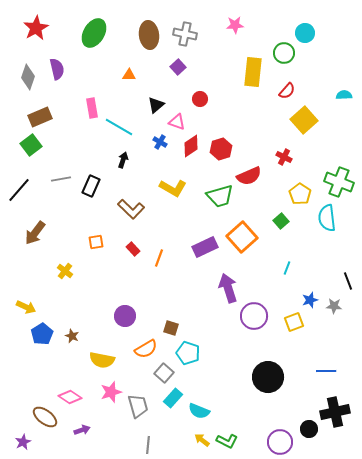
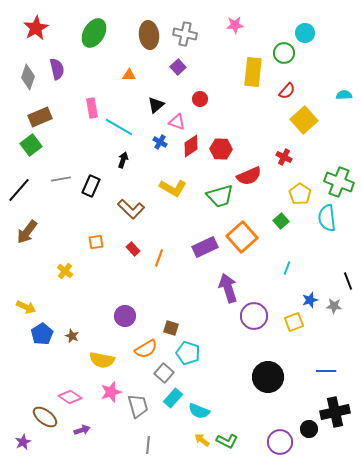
red hexagon at (221, 149): rotated 20 degrees clockwise
brown arrow at (35, 233): moved 8 px left, 1 px up
